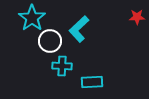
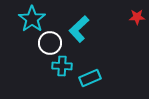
cyan star: moved 1 px down
white circle: moved 2 px down
cyan rectangle: moved 2 px left, 4 px up; rotated 20 degrees counterclockwise
